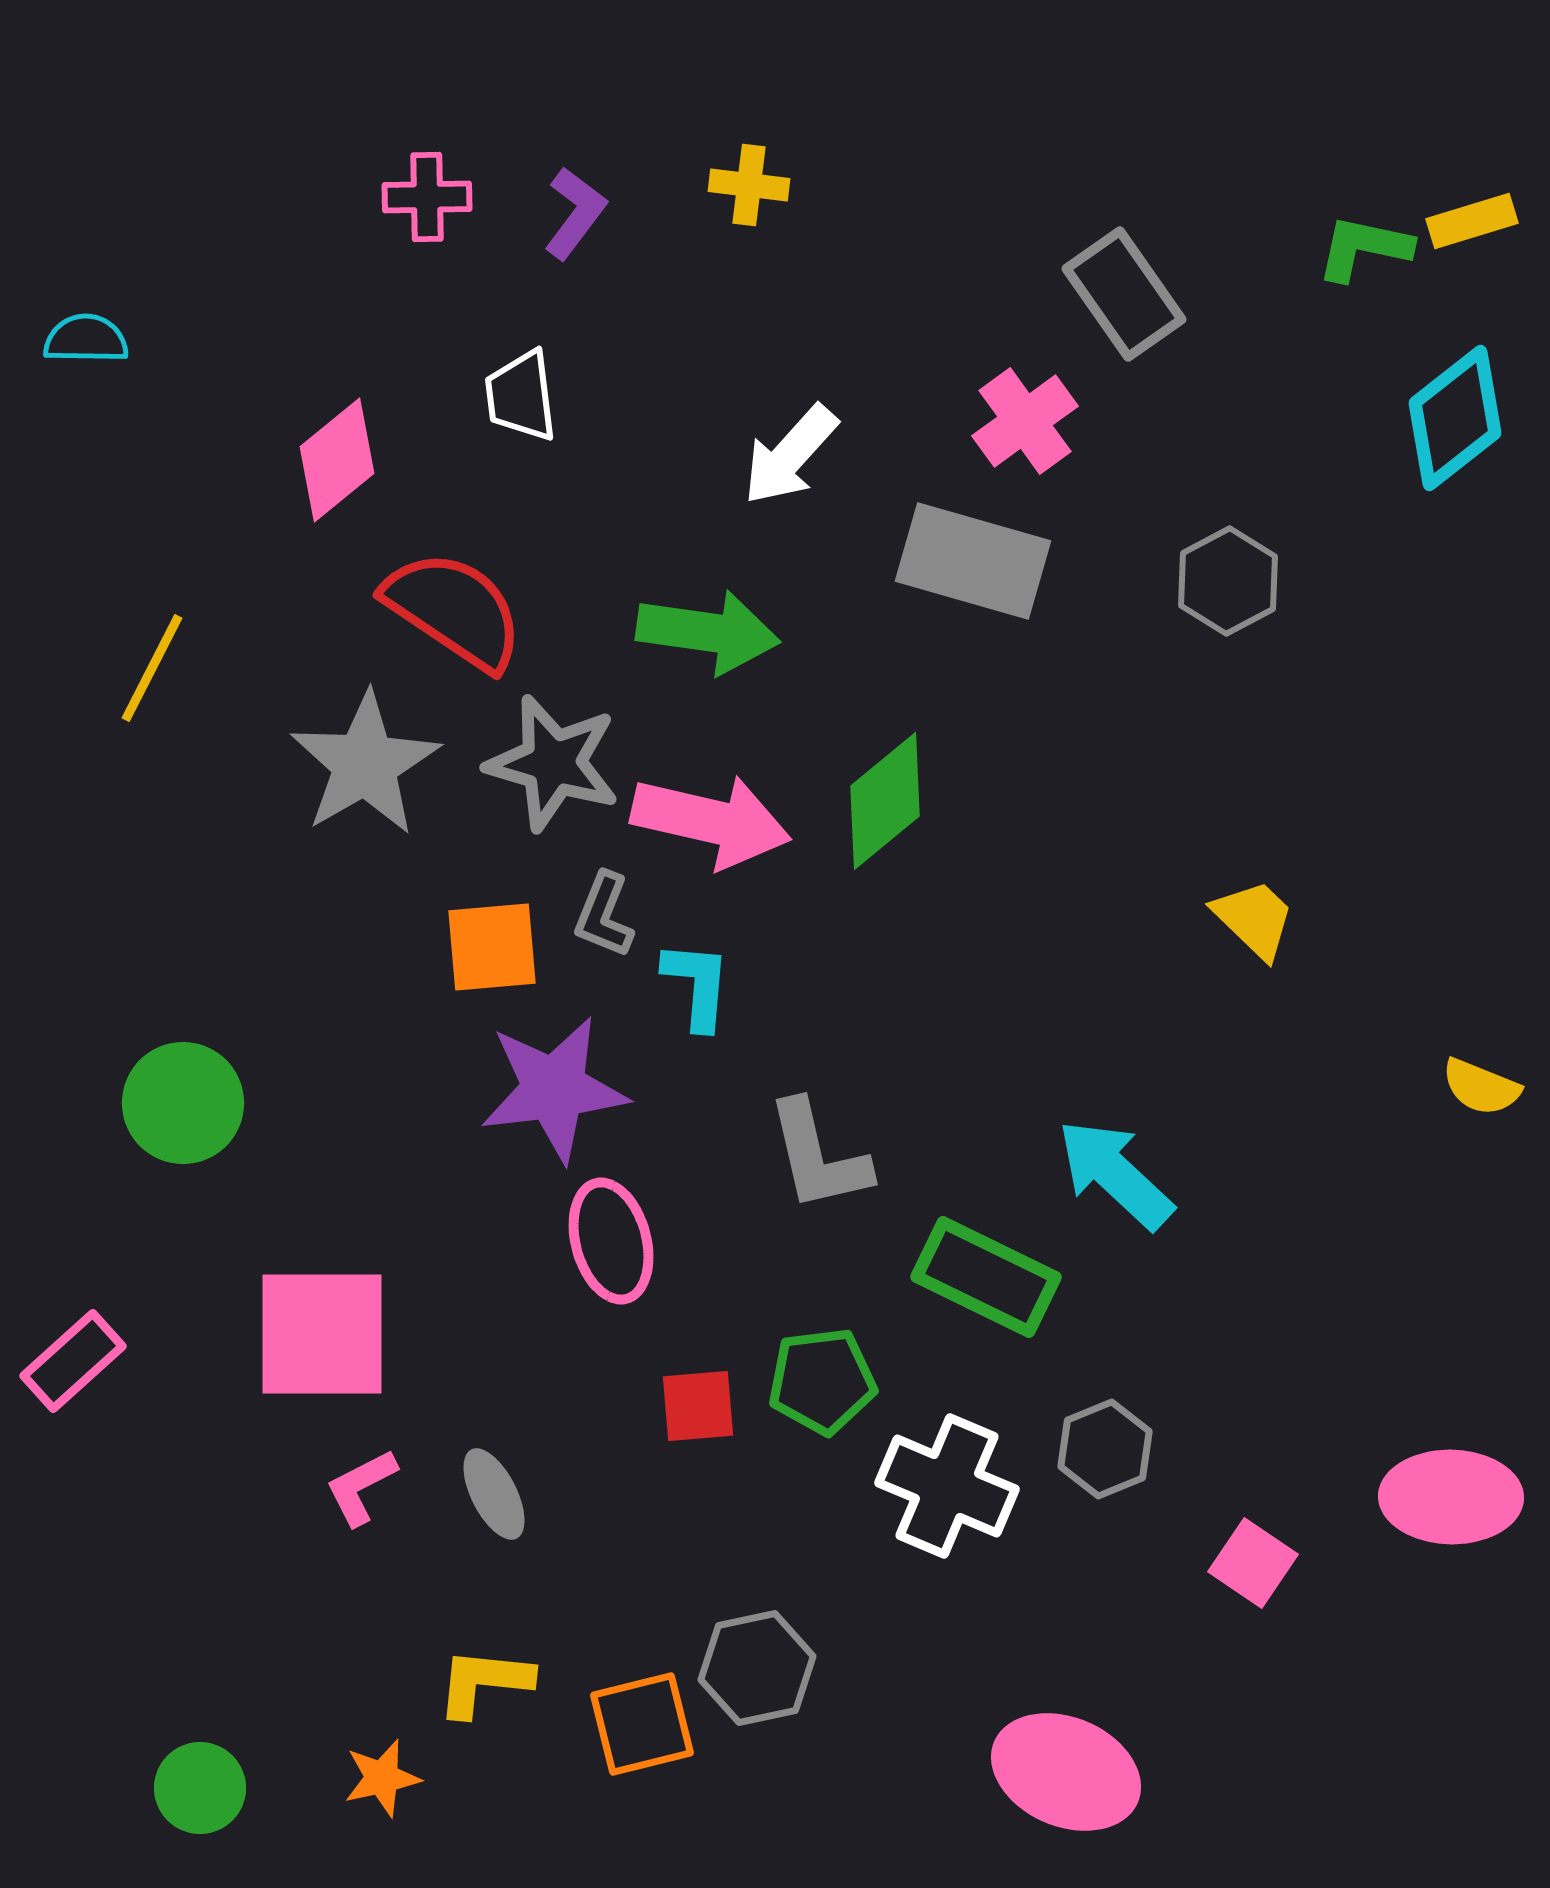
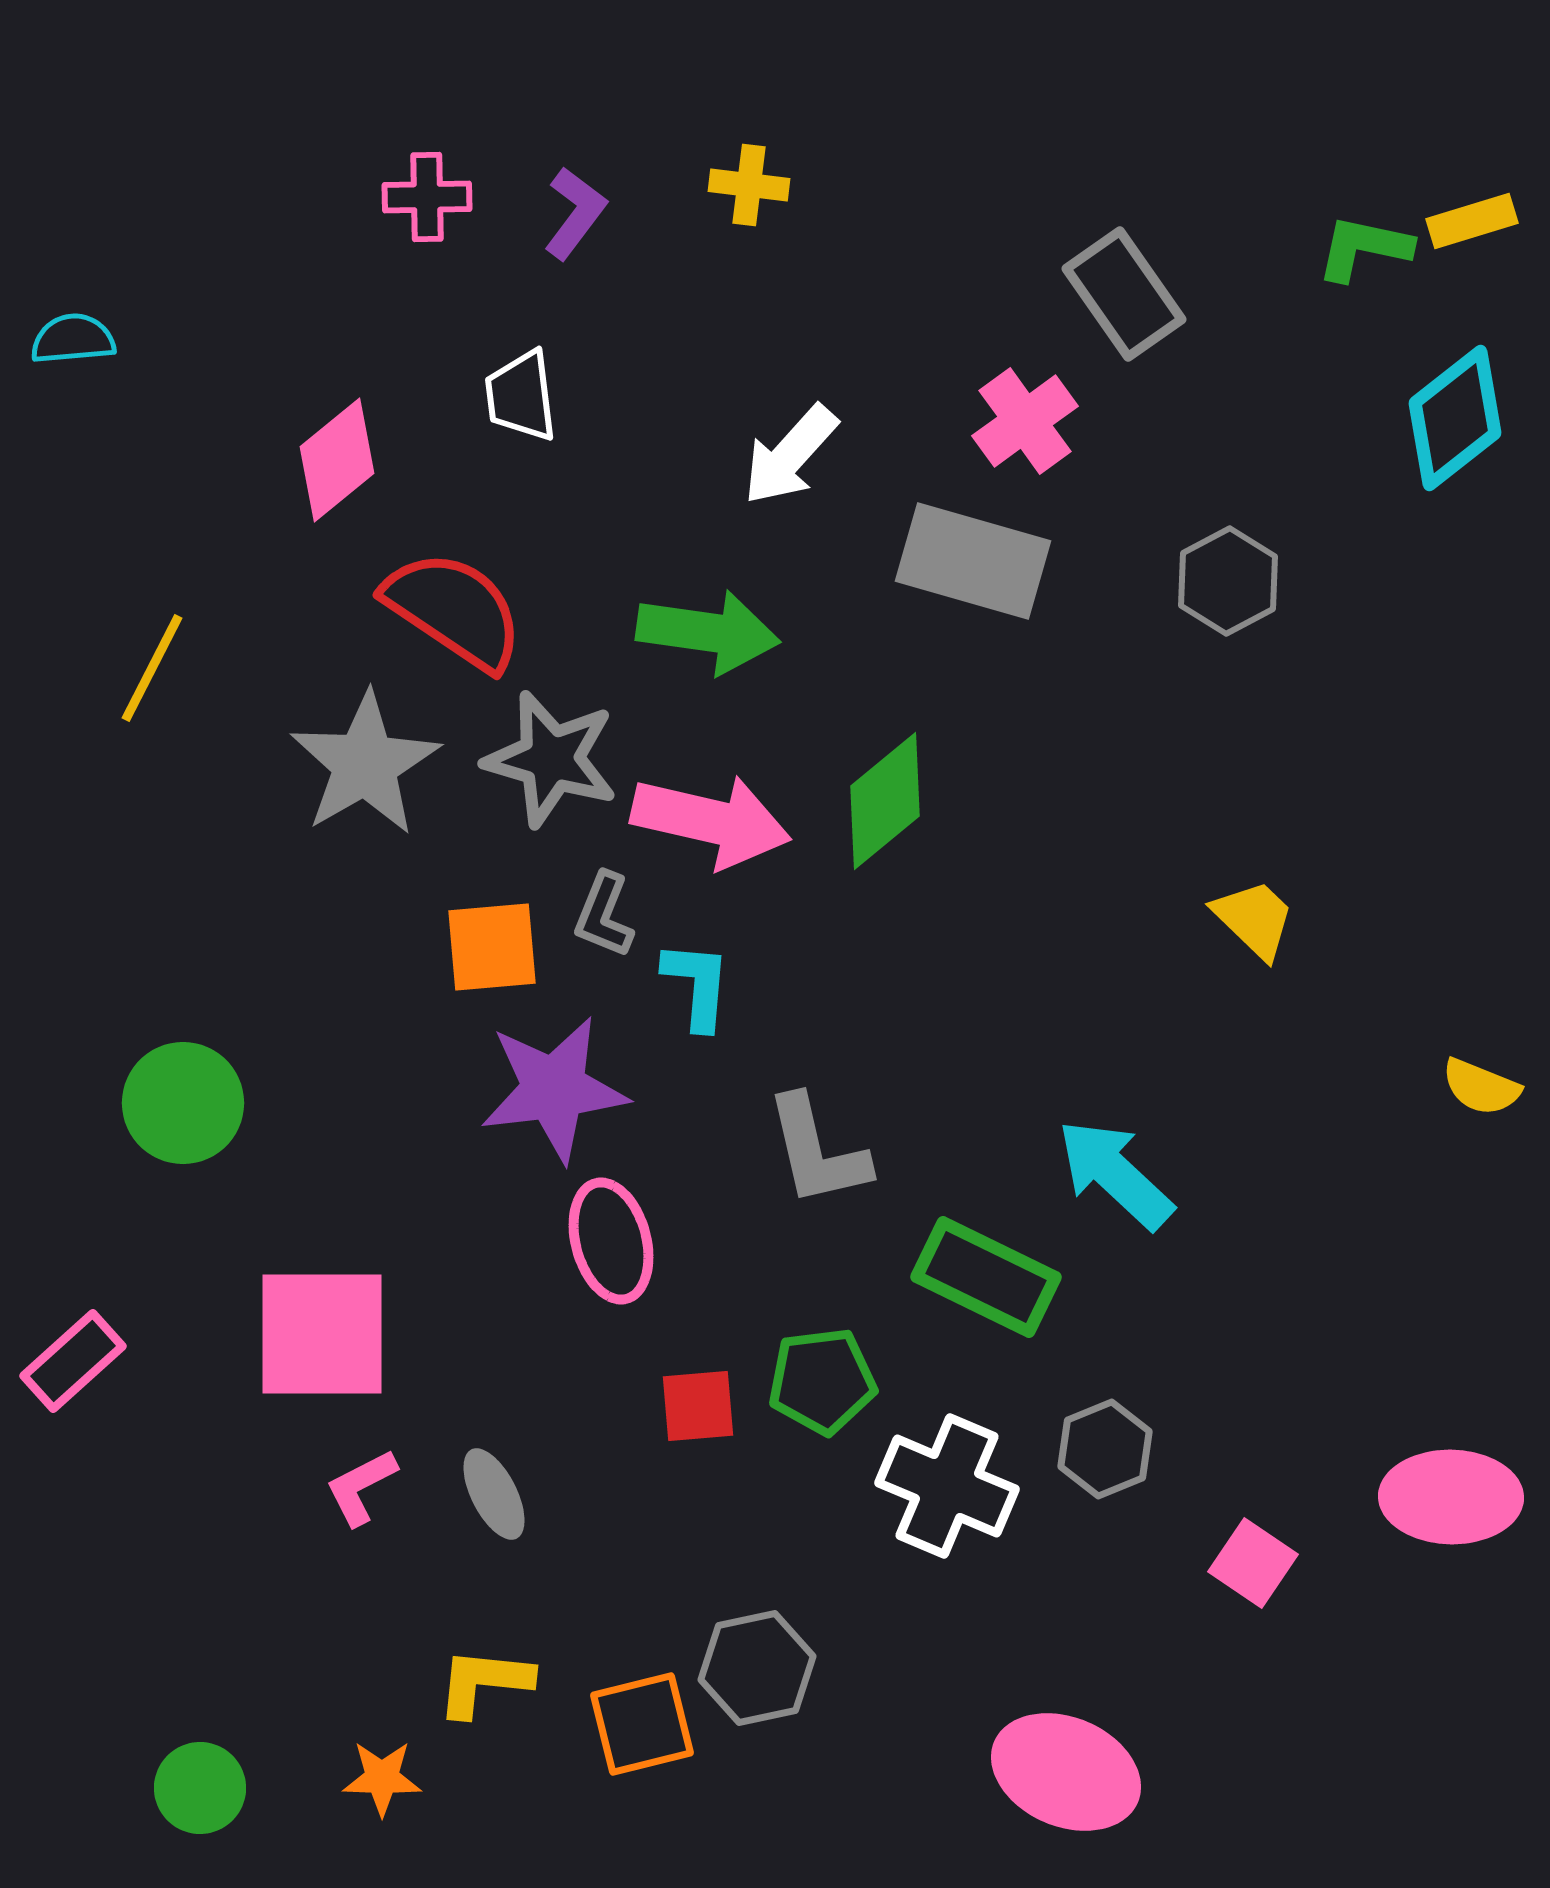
cyan semicircle at (86, 339): moved 13 px left; rotated 6 degrees counterclockwise
gray star at (553, 763): moved 2 px left, 4 px up
gray L-shape at (818, 1156): moved 1 px left, 5 px up
orange star at (382, 1778): rotated 14 degrees clockwise
